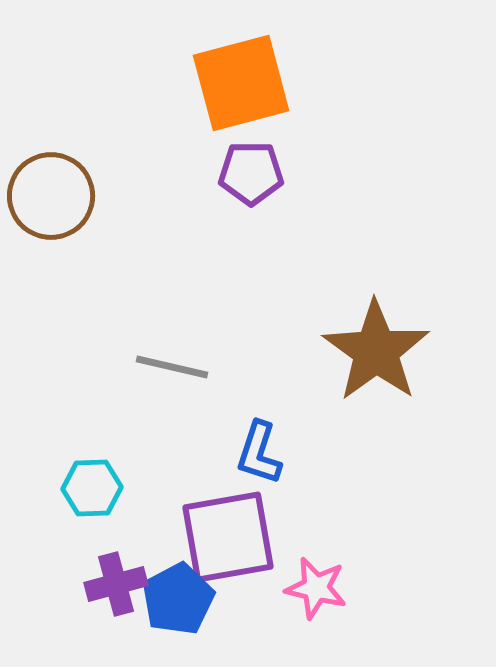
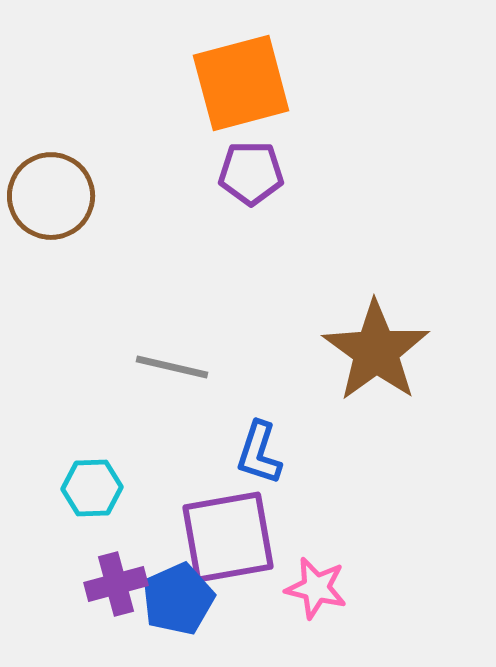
blue pentagon: rotated 4 degrees clockwise
